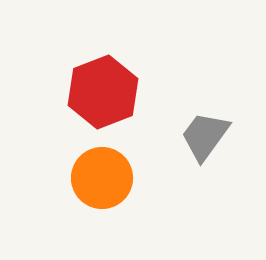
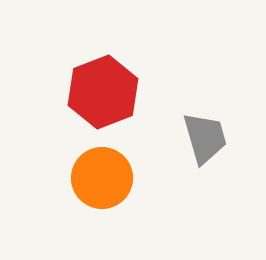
gray trapezoid: moved 2 px down; rotated 128 degrees clockwise
